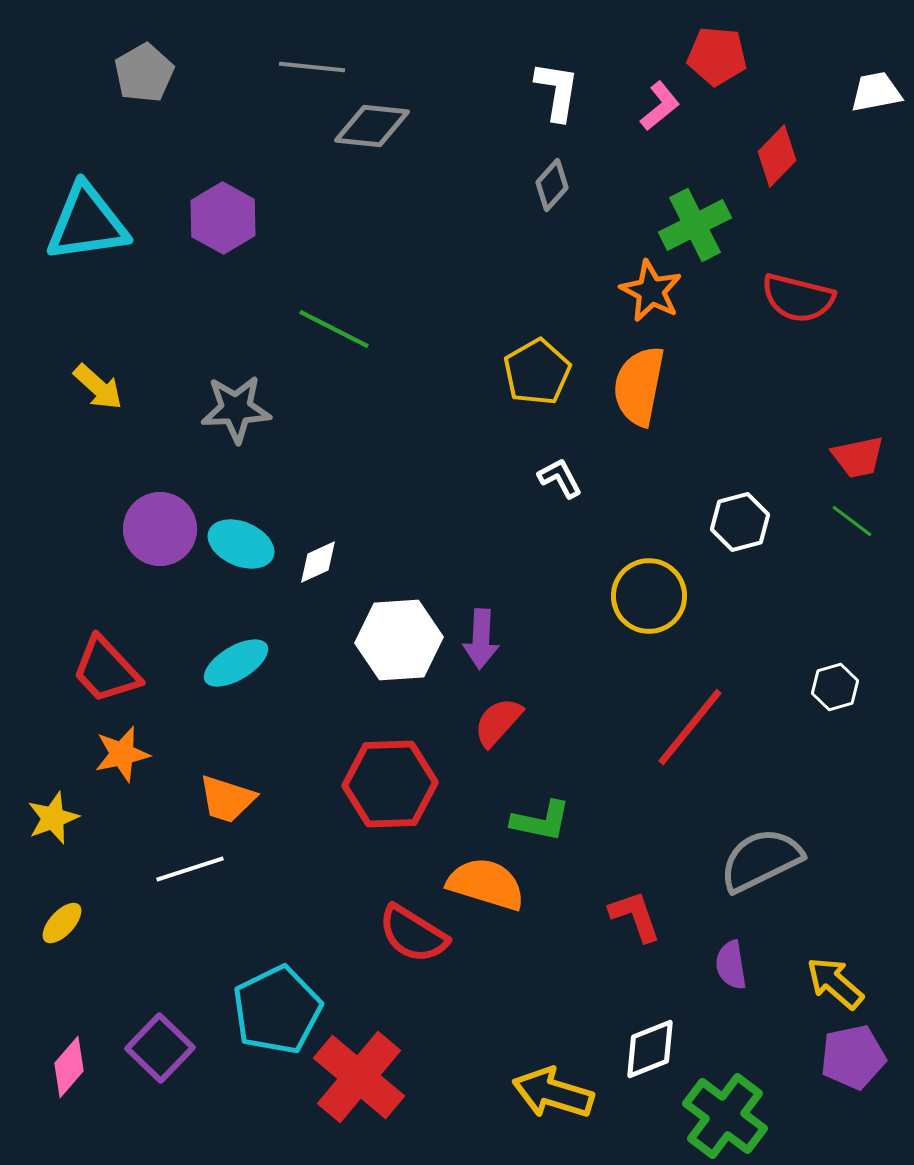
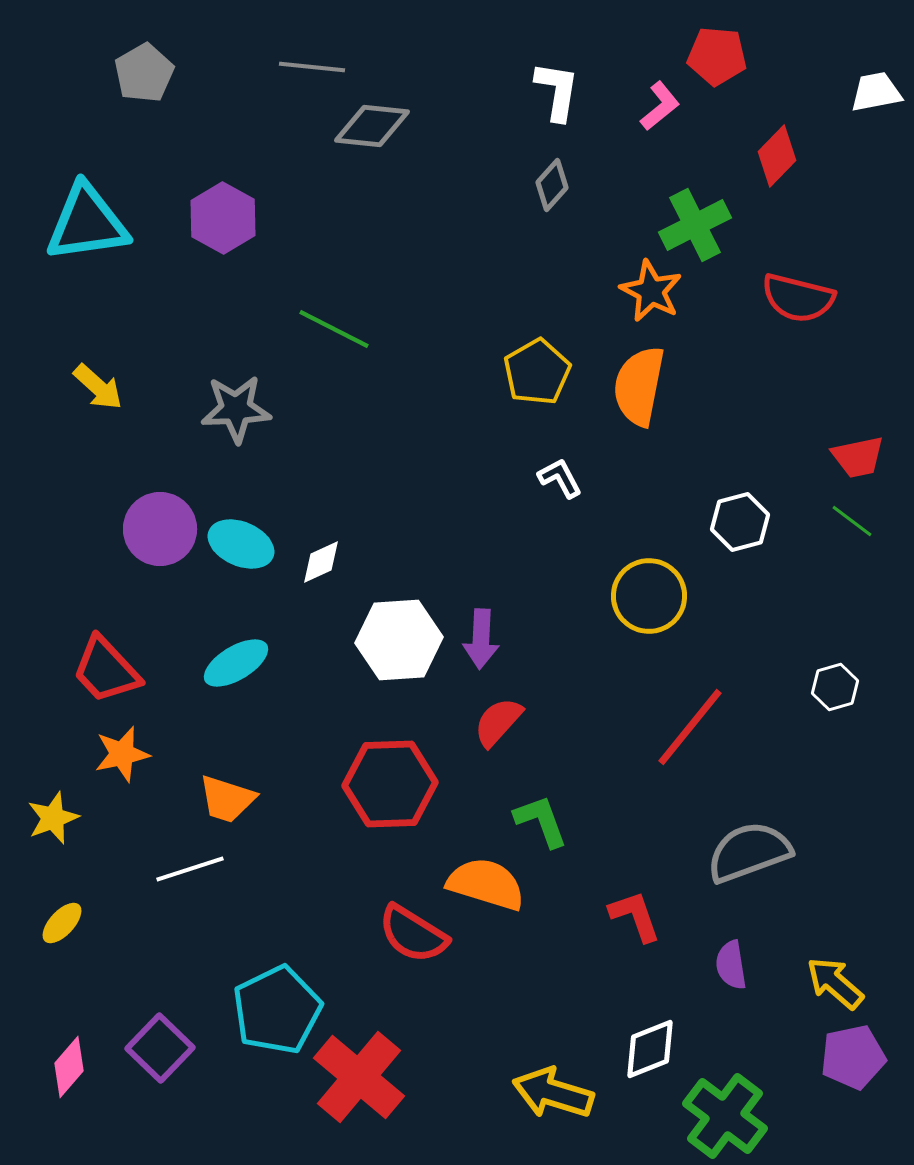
white diamond at (318, 562): moved 3 px right
green L-shape at (541, 821): rotated 122 degrees counterclockwise
gray semicircle at (761, 860): moved 12 px left, 8 px up; rotated 6 degrees clockwise
